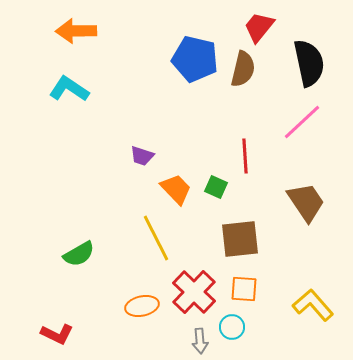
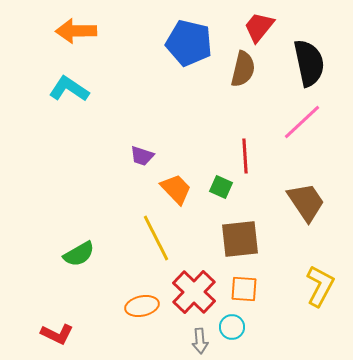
blue pentagon: moved 6 px left, 16 px up
green square: moved 5 px right
yellow L-shape: moved 7 px right, 19 px up; rotated 69 degrees clockwise
